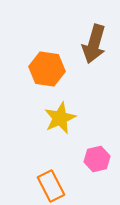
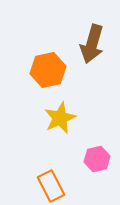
brown arrow: moved 2 px left
orange hexagon: moved 1 px right, 1 px down; rotated 20 degrees counterclockwise
